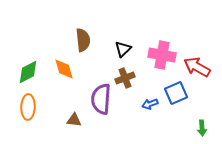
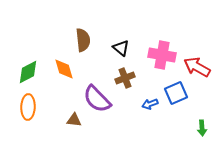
black triangle: moved 2 px left, 1 px up; rotated 36 degrees counterclockwise
purple semicircle: moved 4 px left; rotated 48 degrees counterclockwise
